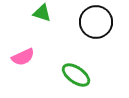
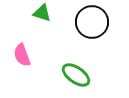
black circle: moved 4 px left
pink semicircle: moved 1 px left, 2 px up; rotated 95 degrees clockwise
